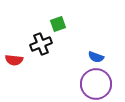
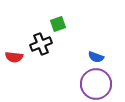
red semicircle: moved 3 px up
